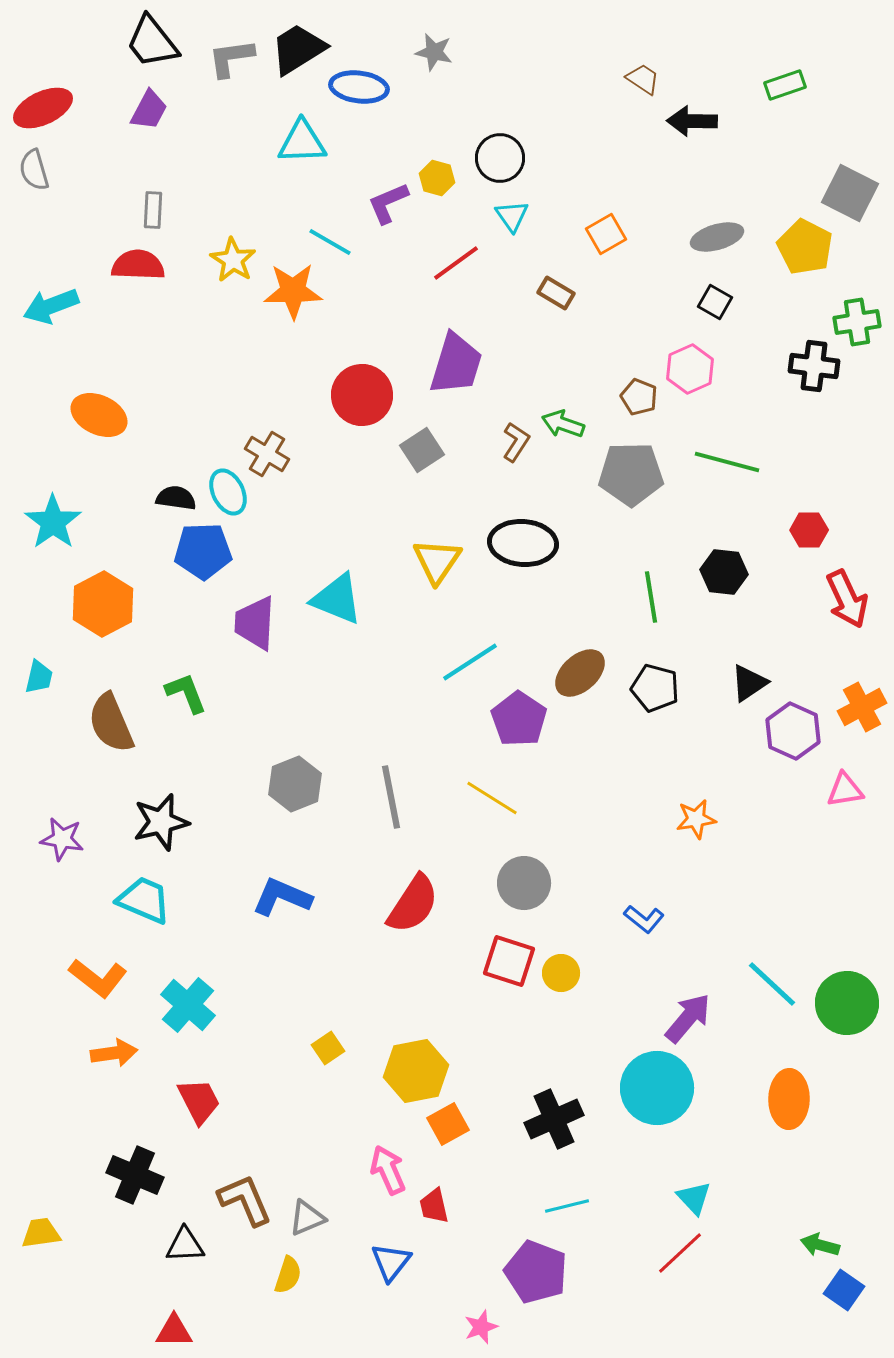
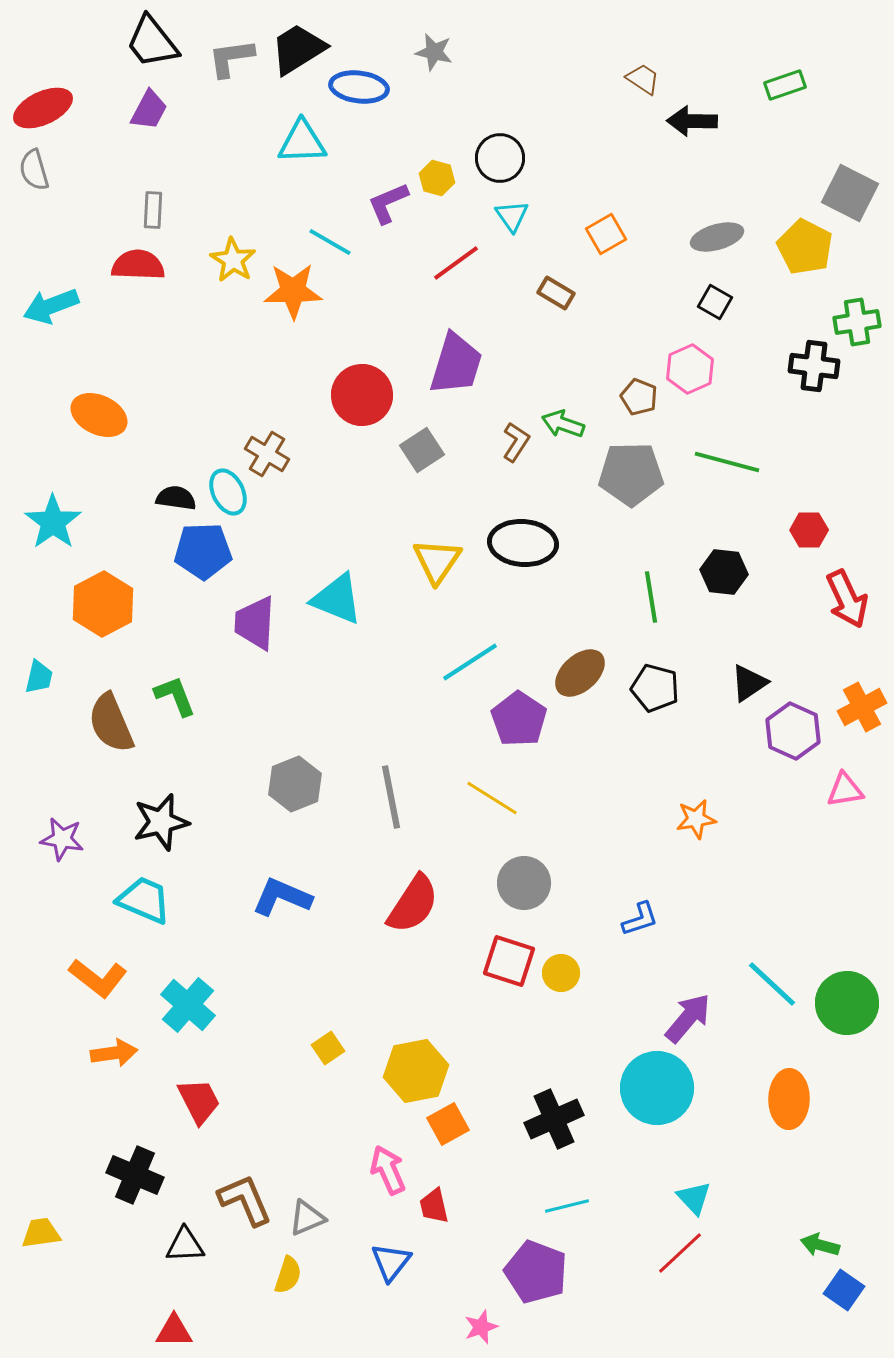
green L-shape at (186, 693): moved 11 px left, 3 px down
blue L-shape at (644, 919): moved 4 px left; rotated 57 degrees counterclockwise
